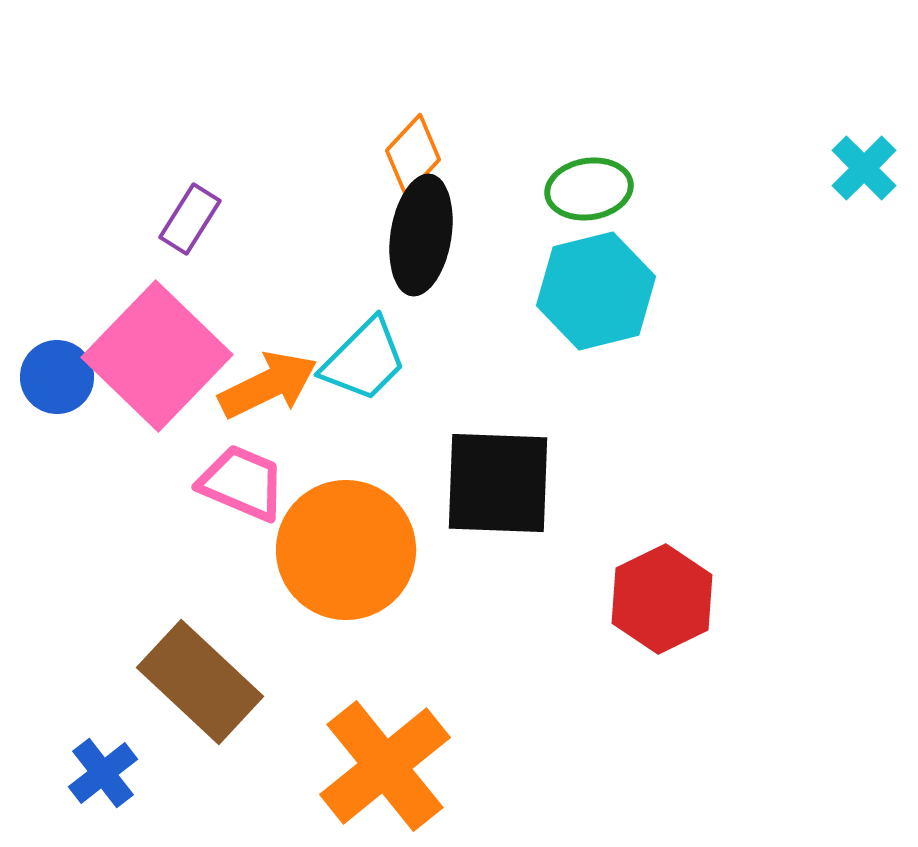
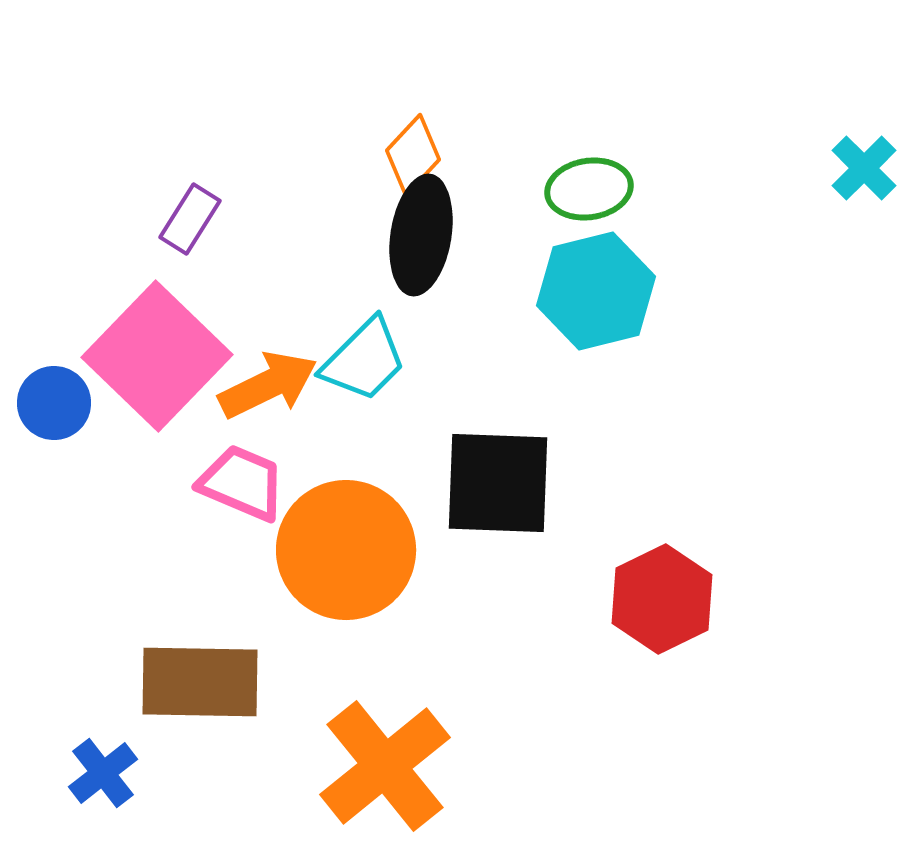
blue circle: moved 3 px left, 26 px down
brown rectangle: rotated 42 degrees counterclockwise
